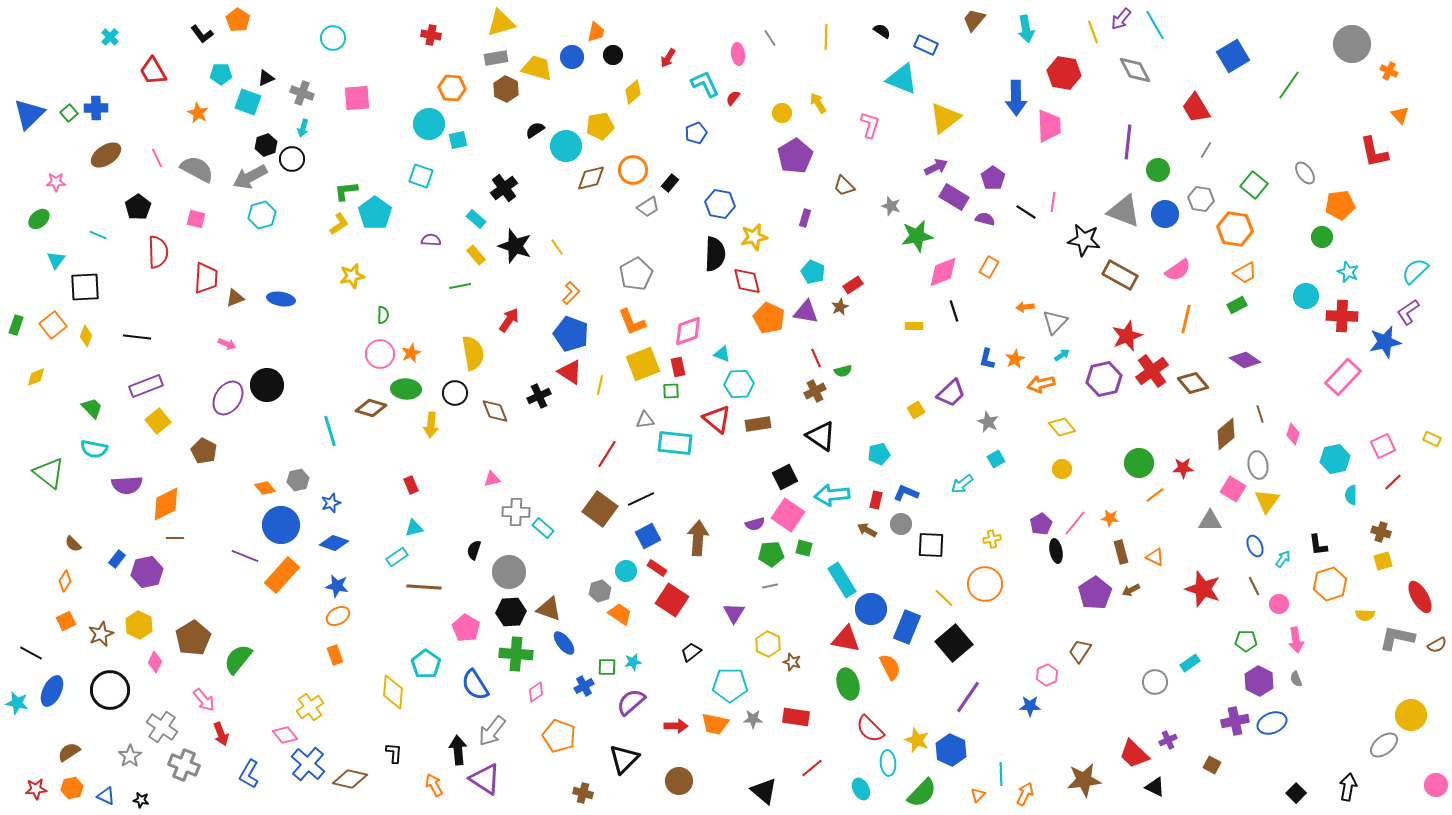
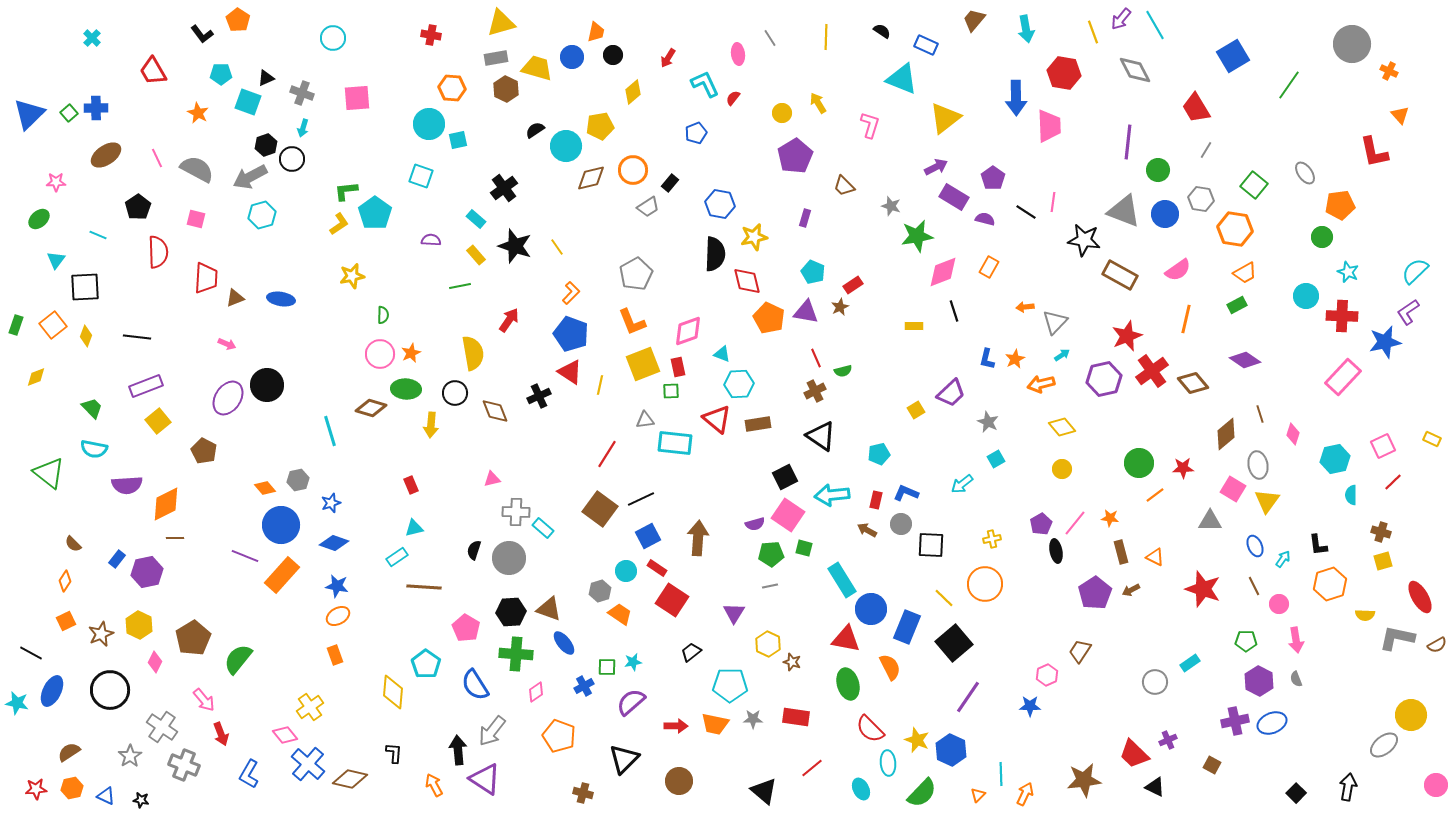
cyan cross at (110, 37): moved 18 px left, 1 px down
gray circle at (509, 572): moved 14 px up
